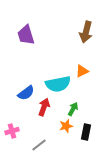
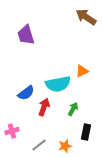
brown arrow: moved 15 px up; rotated 110 degrees clockwise
orange star: moved 1 px left, 20 px down
